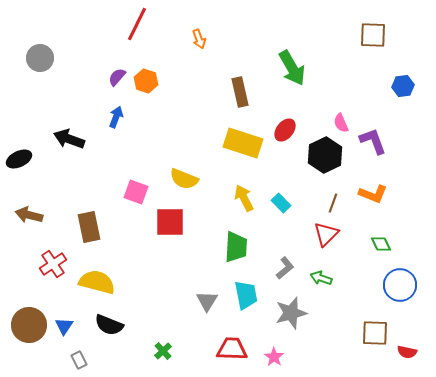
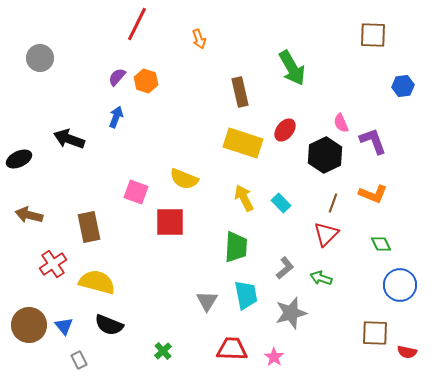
blue triangle at (64, 326): rotated 12 degrees counterclockwise
